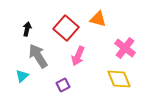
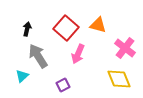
orange triangle: moved 6 px down
pink arrow: moved 2 px up
